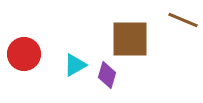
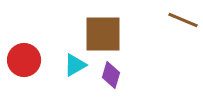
brown square: moved 27 px left, 5 px up
red circle: moved 6 px down
purple diamond: moved 4 px right
